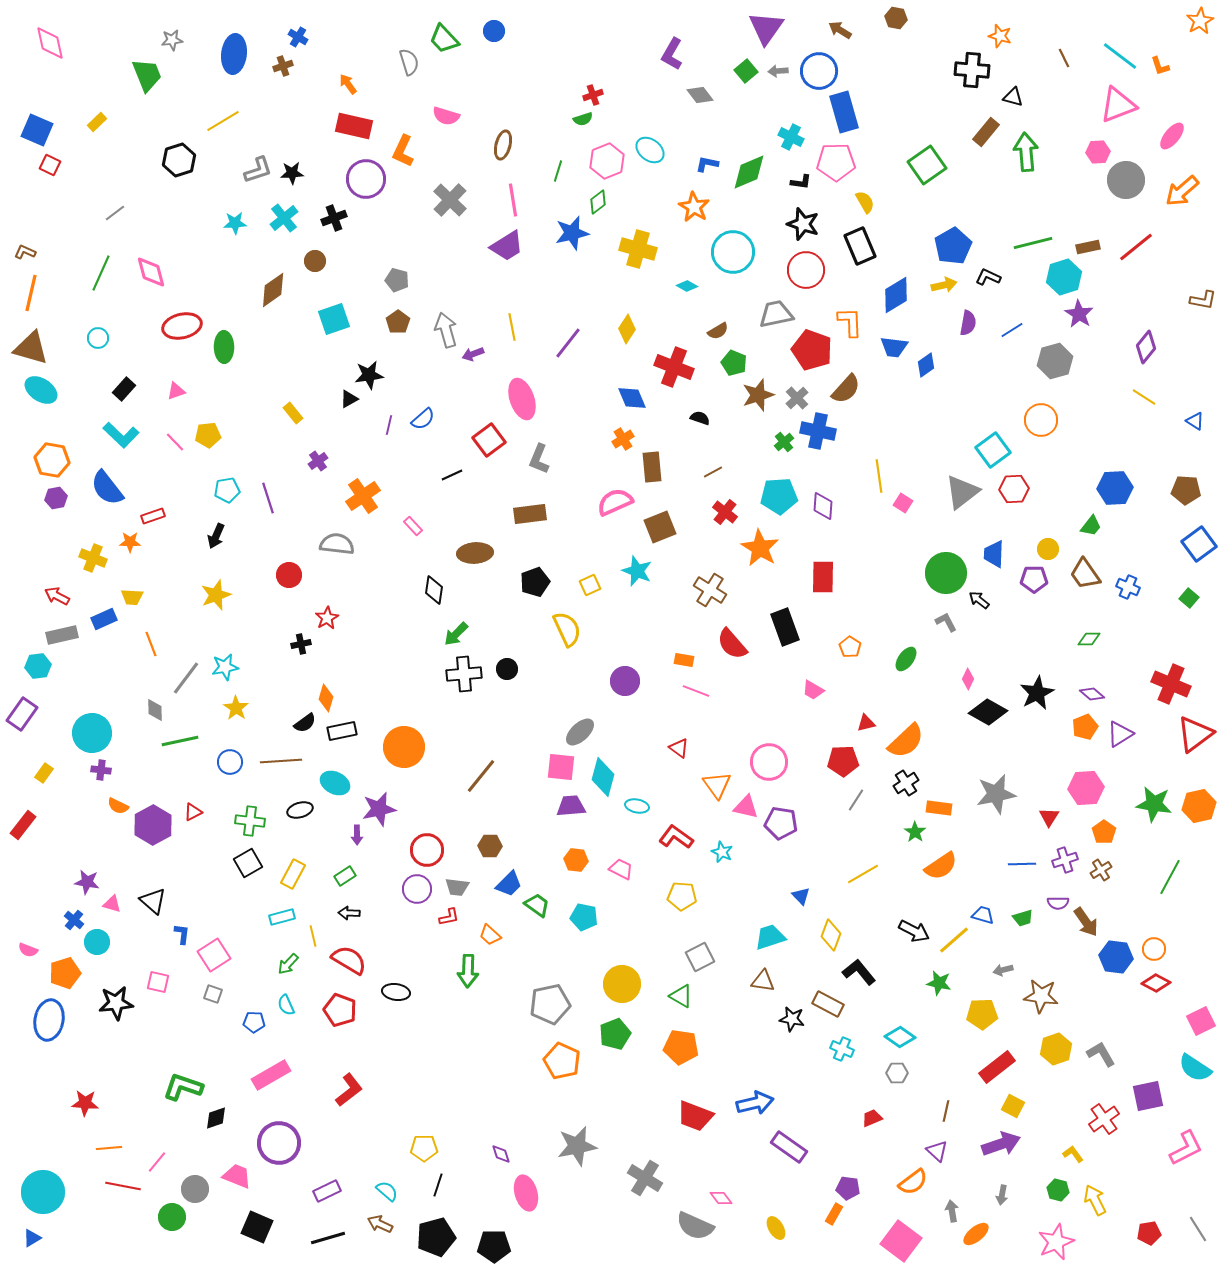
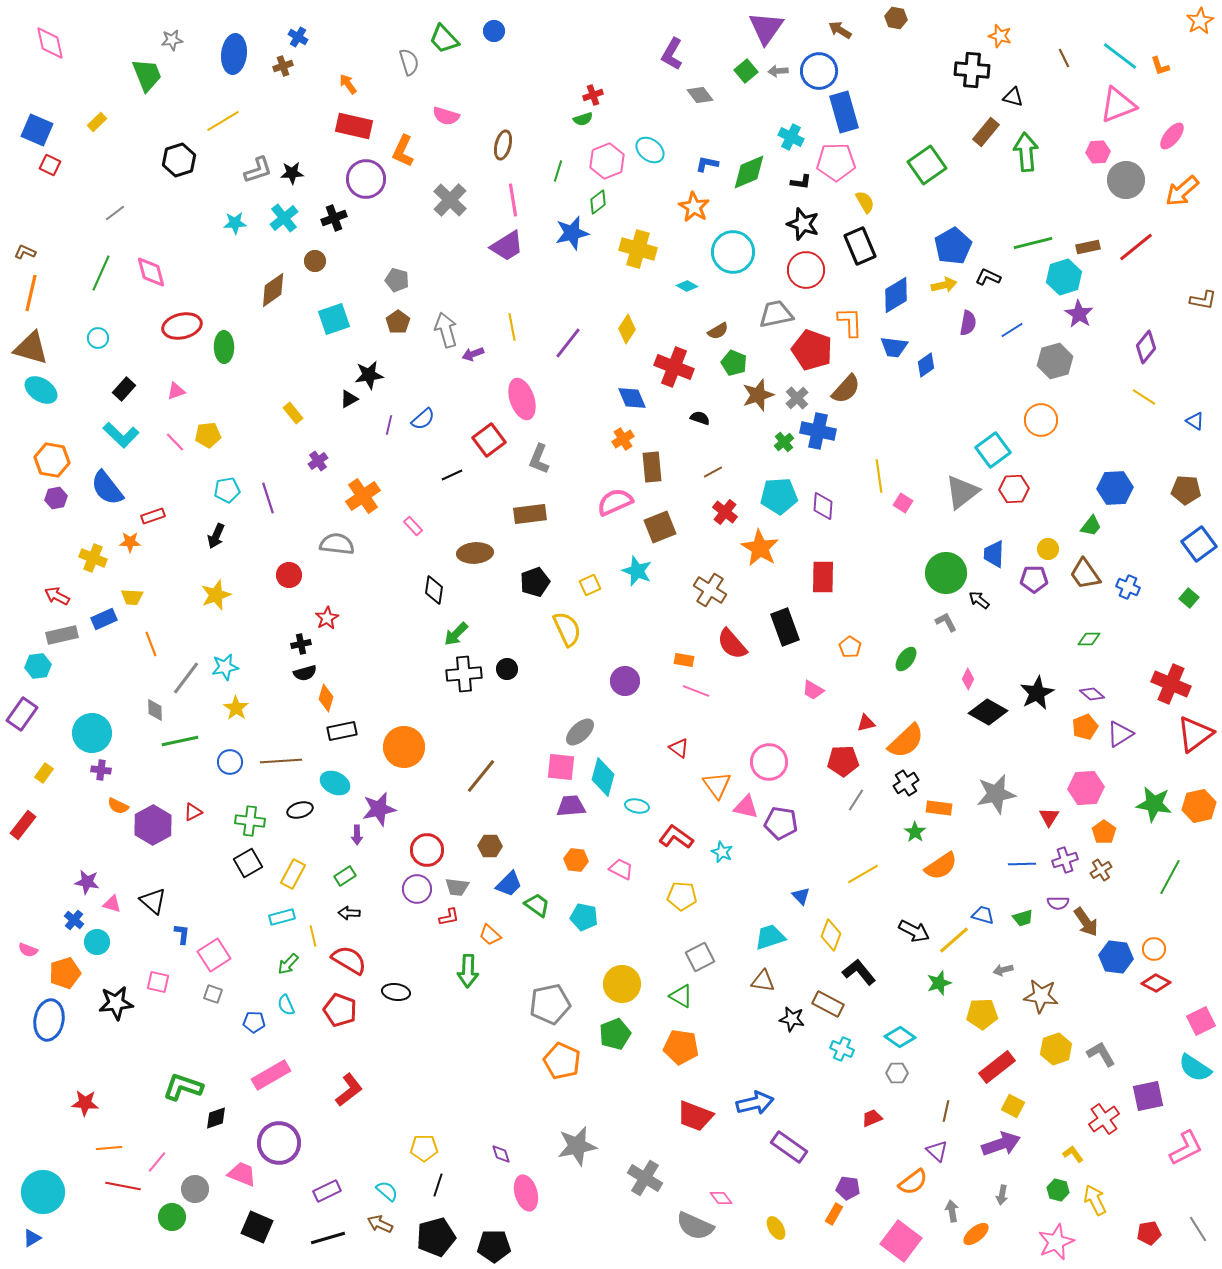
black semicircle at (305, 723): moved 50 px up; rotated 20 degrees clockwise
green star at (939, 983): rotated 30 degrees counterclockwise
pink trapezoid at (237, 1176): moved 5 px right, 2 px up
